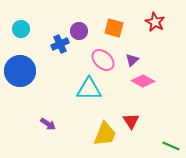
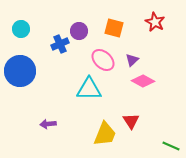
purple arrow: rotated 140 degrees clockwise
